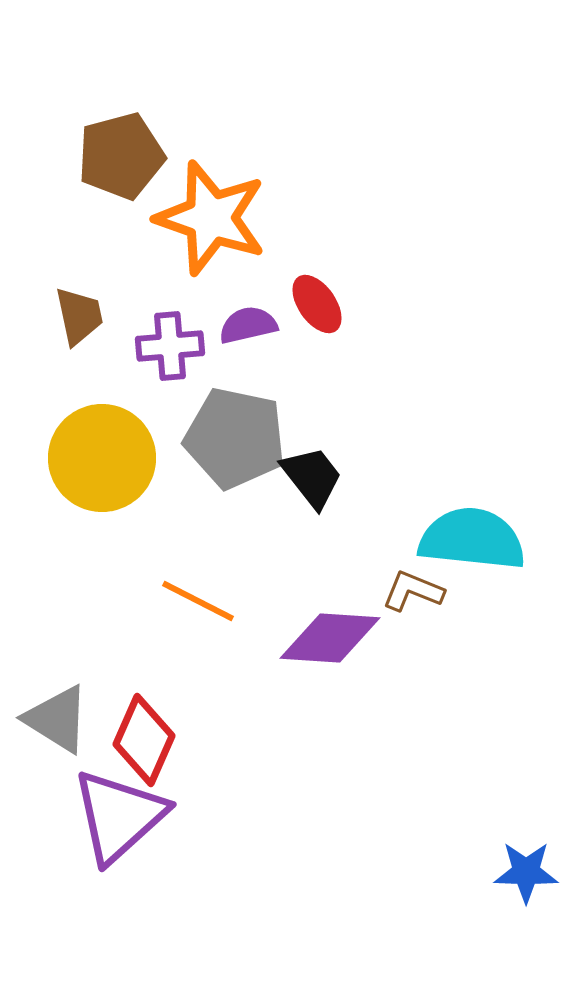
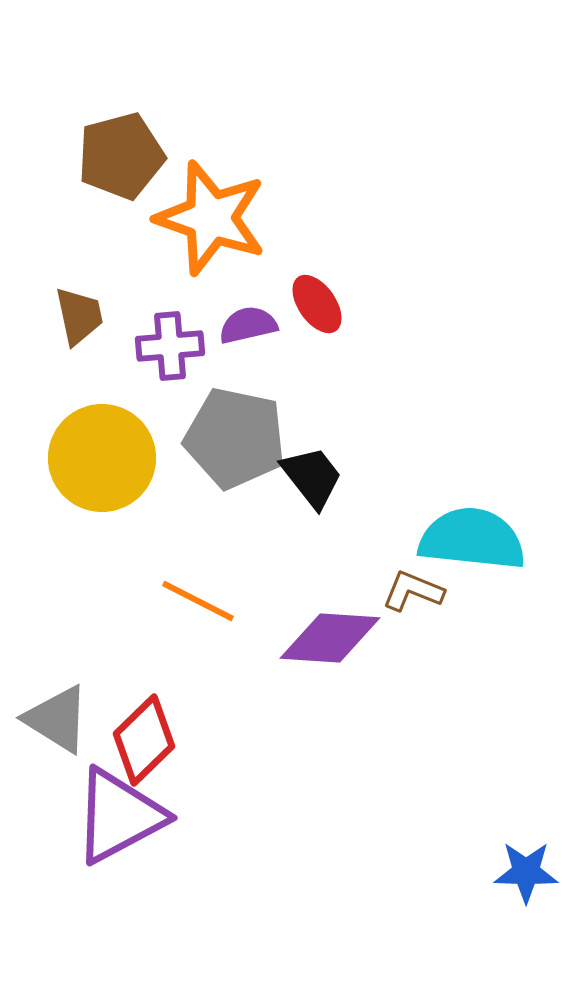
red diamond: rotated 22 degrees clockwise
purple triangle: rotated 14 degrees clockwise
